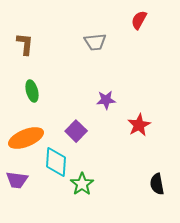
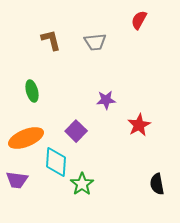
brown L-shape: moved 26 px right, 4 px up; rotated 20 degrees counterclockwise
